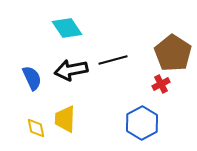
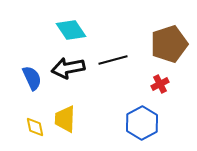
cyan diamond: moved 4 px right, 2 px down
brown pentagon: moved 4 px left, 9 px up; rotated 21 degrees clockwise
black arrow: moved 3 px left, 2 px up
red cross: moved 1 px left
yellow diamond: moved 1 px left, 1 px up
